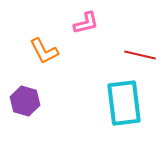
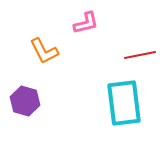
red line: rotated 24 degrees counterclockwise
